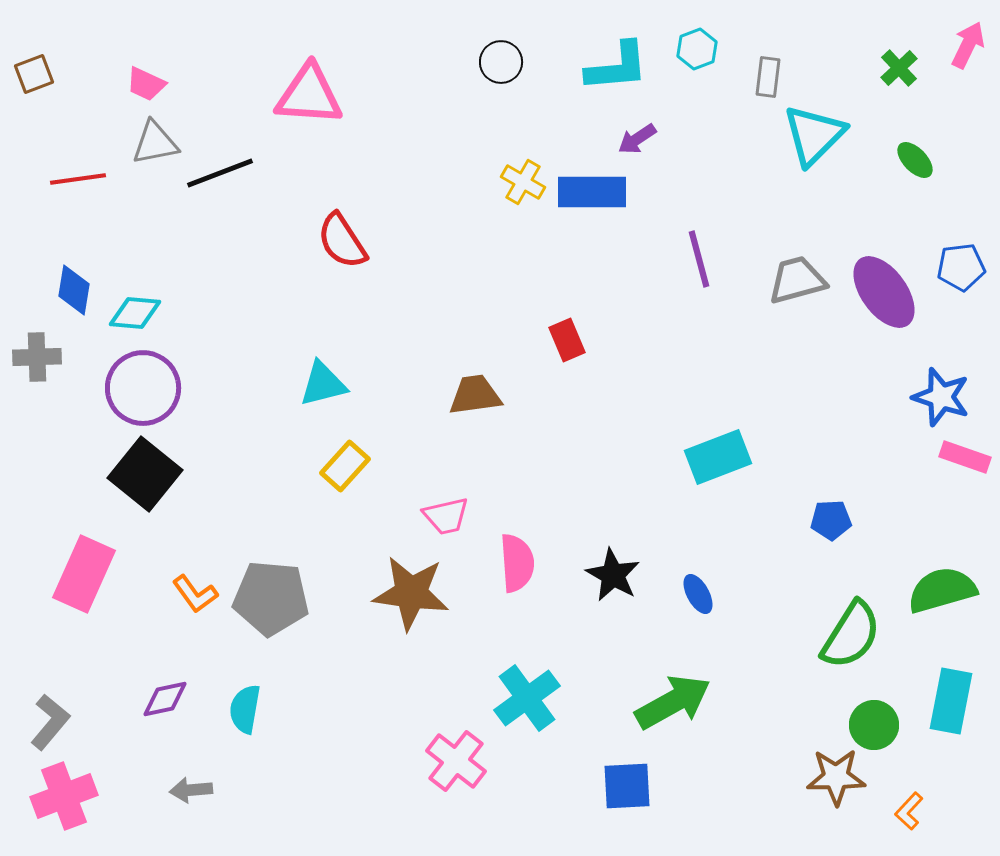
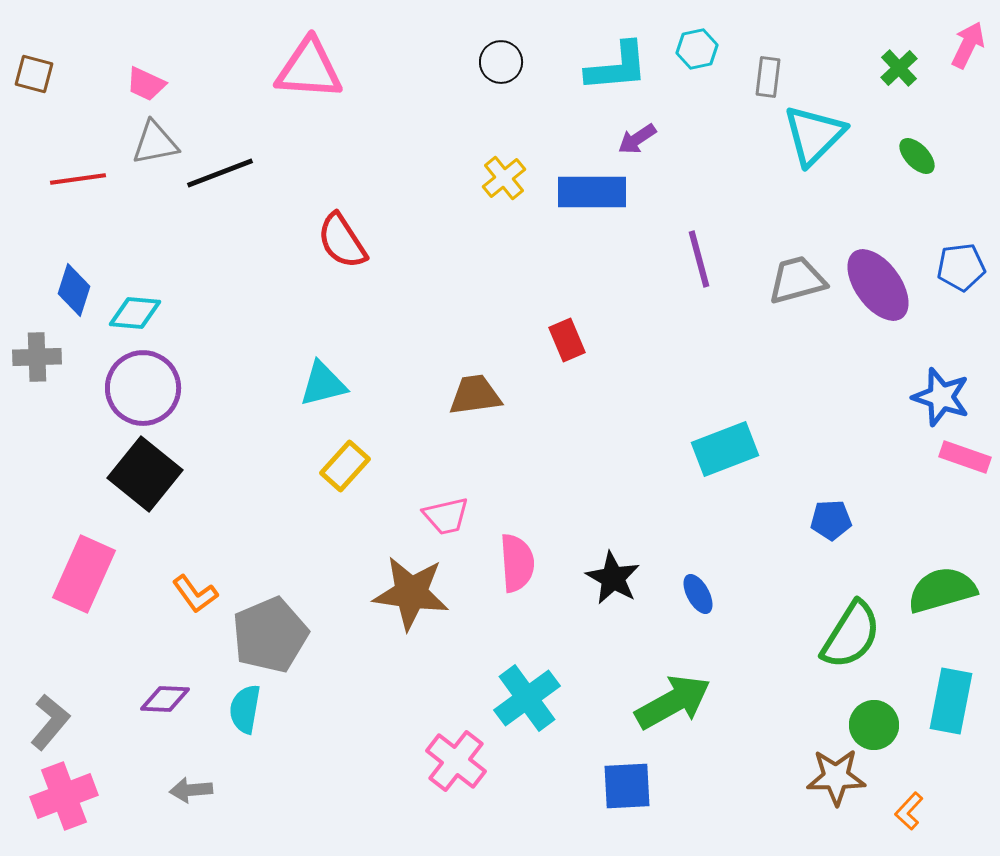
cyan hexagon at (697, 49): rotated 9 degrees clockwise
brown square at (34, 74): rotated 36 degrees clockwise
pink triangle at (309, 95): moved 26 px up
green ellipse at (915, 160): moved 2 px right, 4 px up
yellow cross at (523, 182): moved 19 px left, 4 px up; rotated 21 degrees clockwise
blue diamond at (74, 290): rotated 9 degrees clockwise
purple ellipse at (884, 292): moved 6 px left, 7 px up
cyan rectangle at (718, 457): moved 7 px right, 8 px up
black star at (613, 575): moved 3 px down
gray pentagon at (271, 598): moved 1 px left, 37 px down; rotated 28 degrees counterclockwise
purple diamond at (165, 699): rotated 15 degrees clockwise
